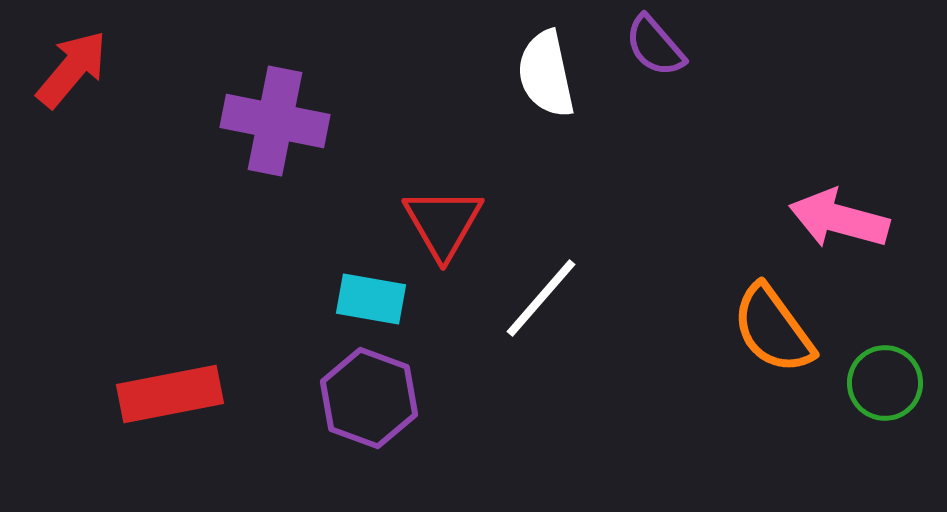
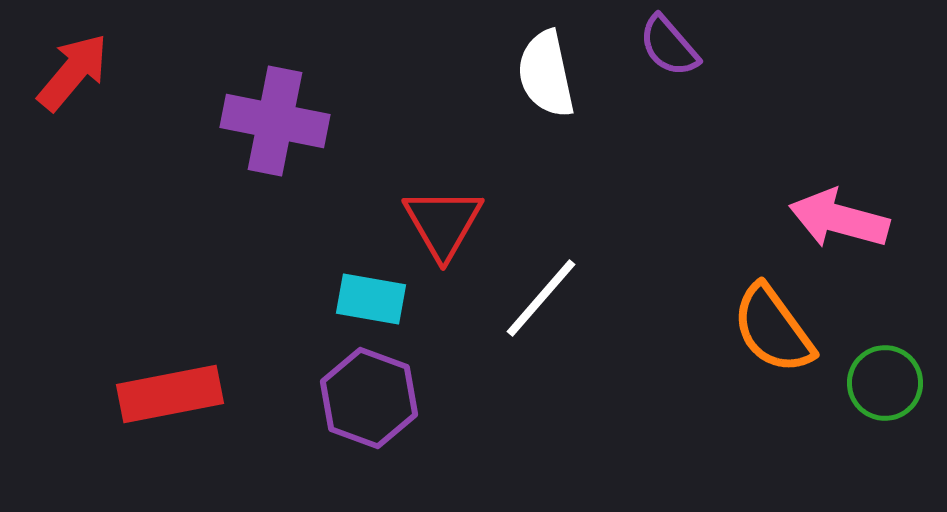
purple semicircle: moved 14 px right
red arrow: moved 1 px right, 3 px down
